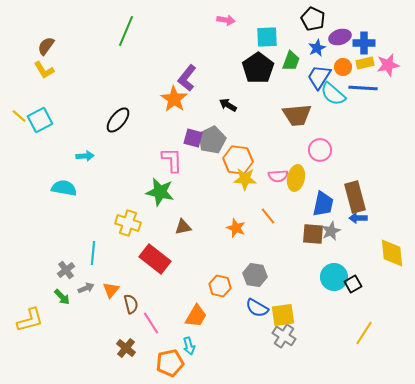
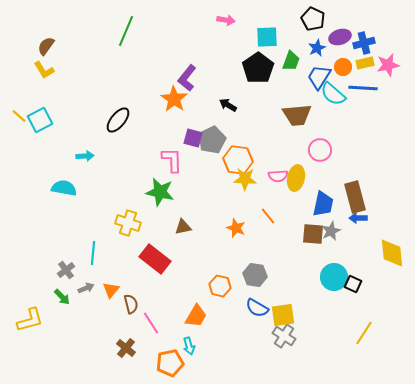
blue cross at (364, 43): rotated 15 degrees counterclockwise
black square at (353, 284): rotated 36 degrees counterclockwise
